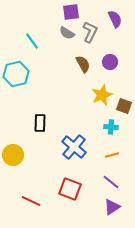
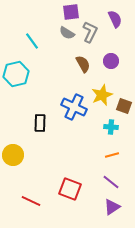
purple circle: moved 1 px right, 1 px up
blue cross: moved 40 px up; rotated 15 degrees counterclockwise
